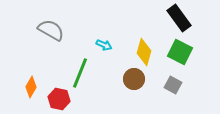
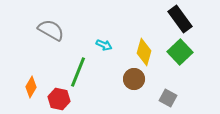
black rectangle: moved 1 px right, 1 px down
green square: rotated 20 degrees clockwise
green line: moved 2 px left, 1 px up
gray square: moved 5 px left, 13 px down
